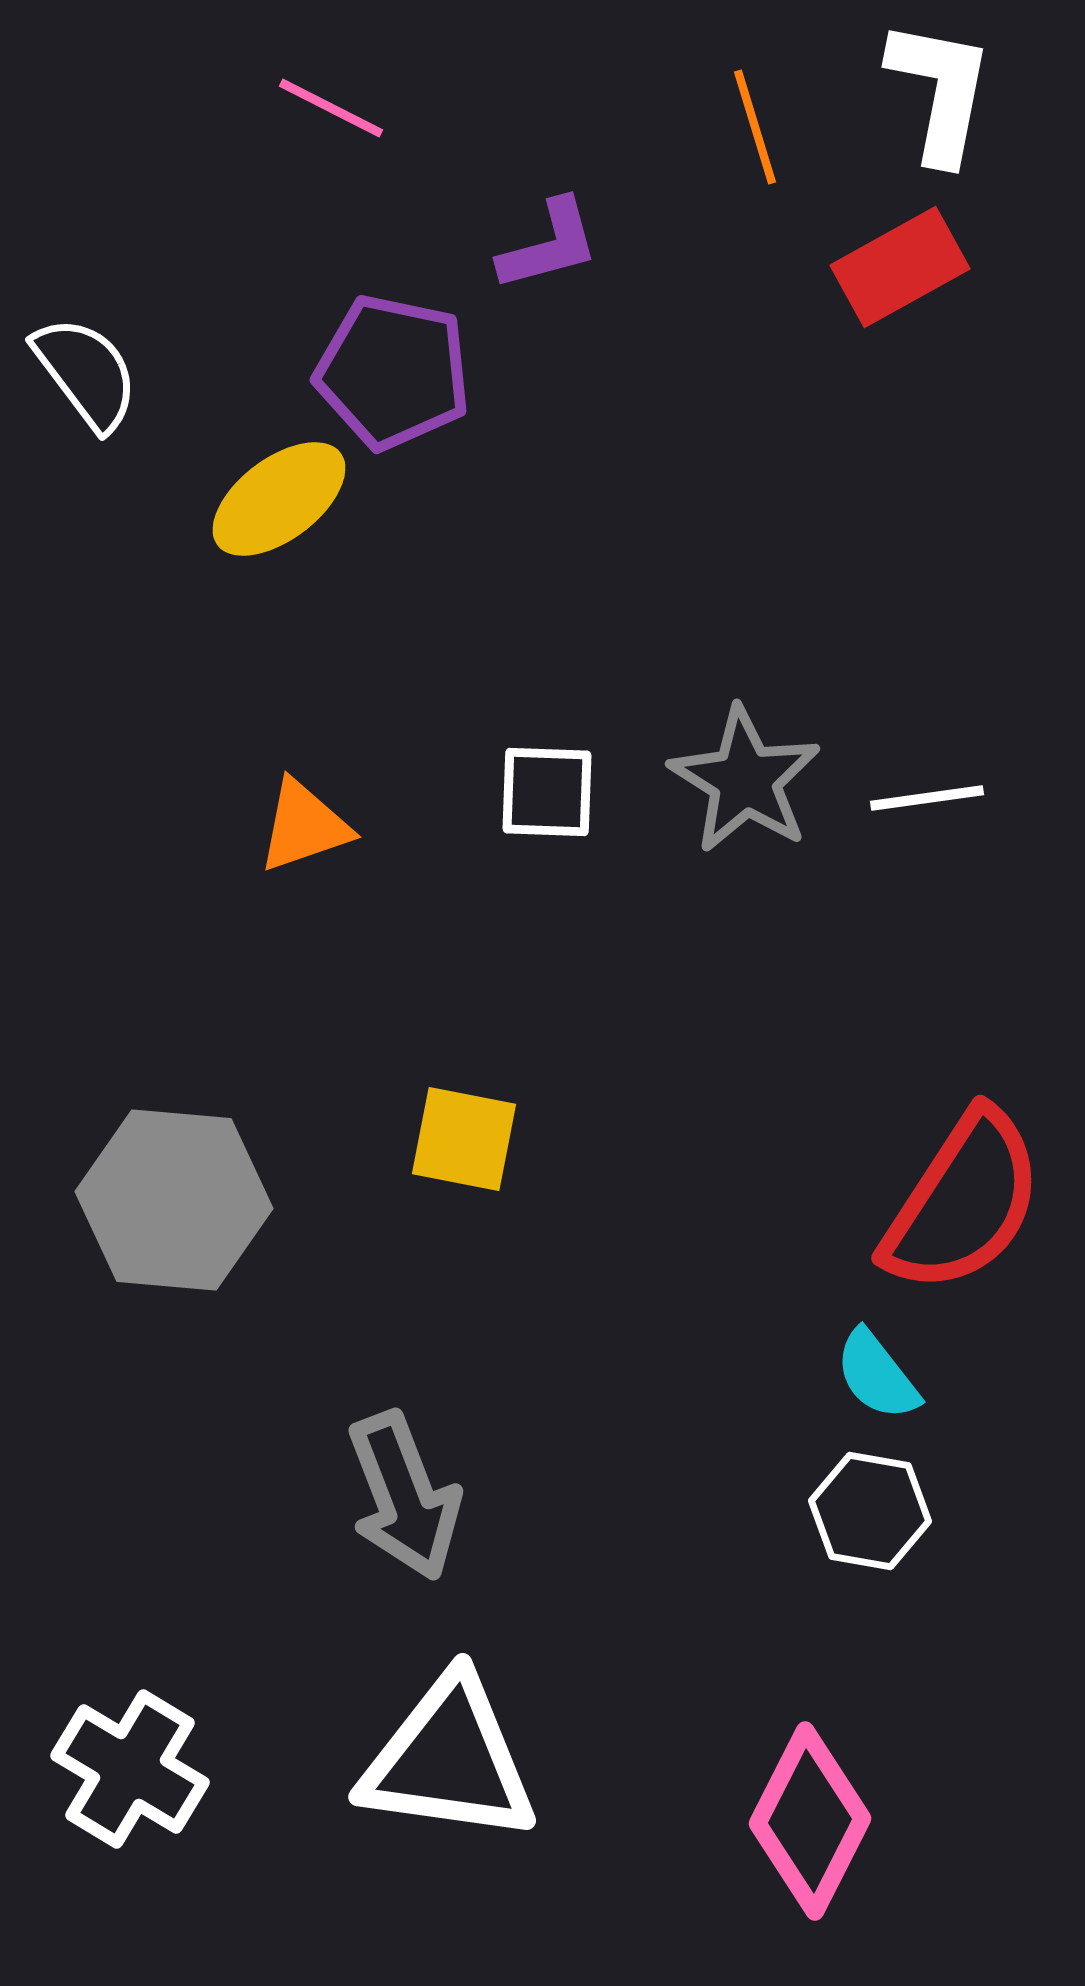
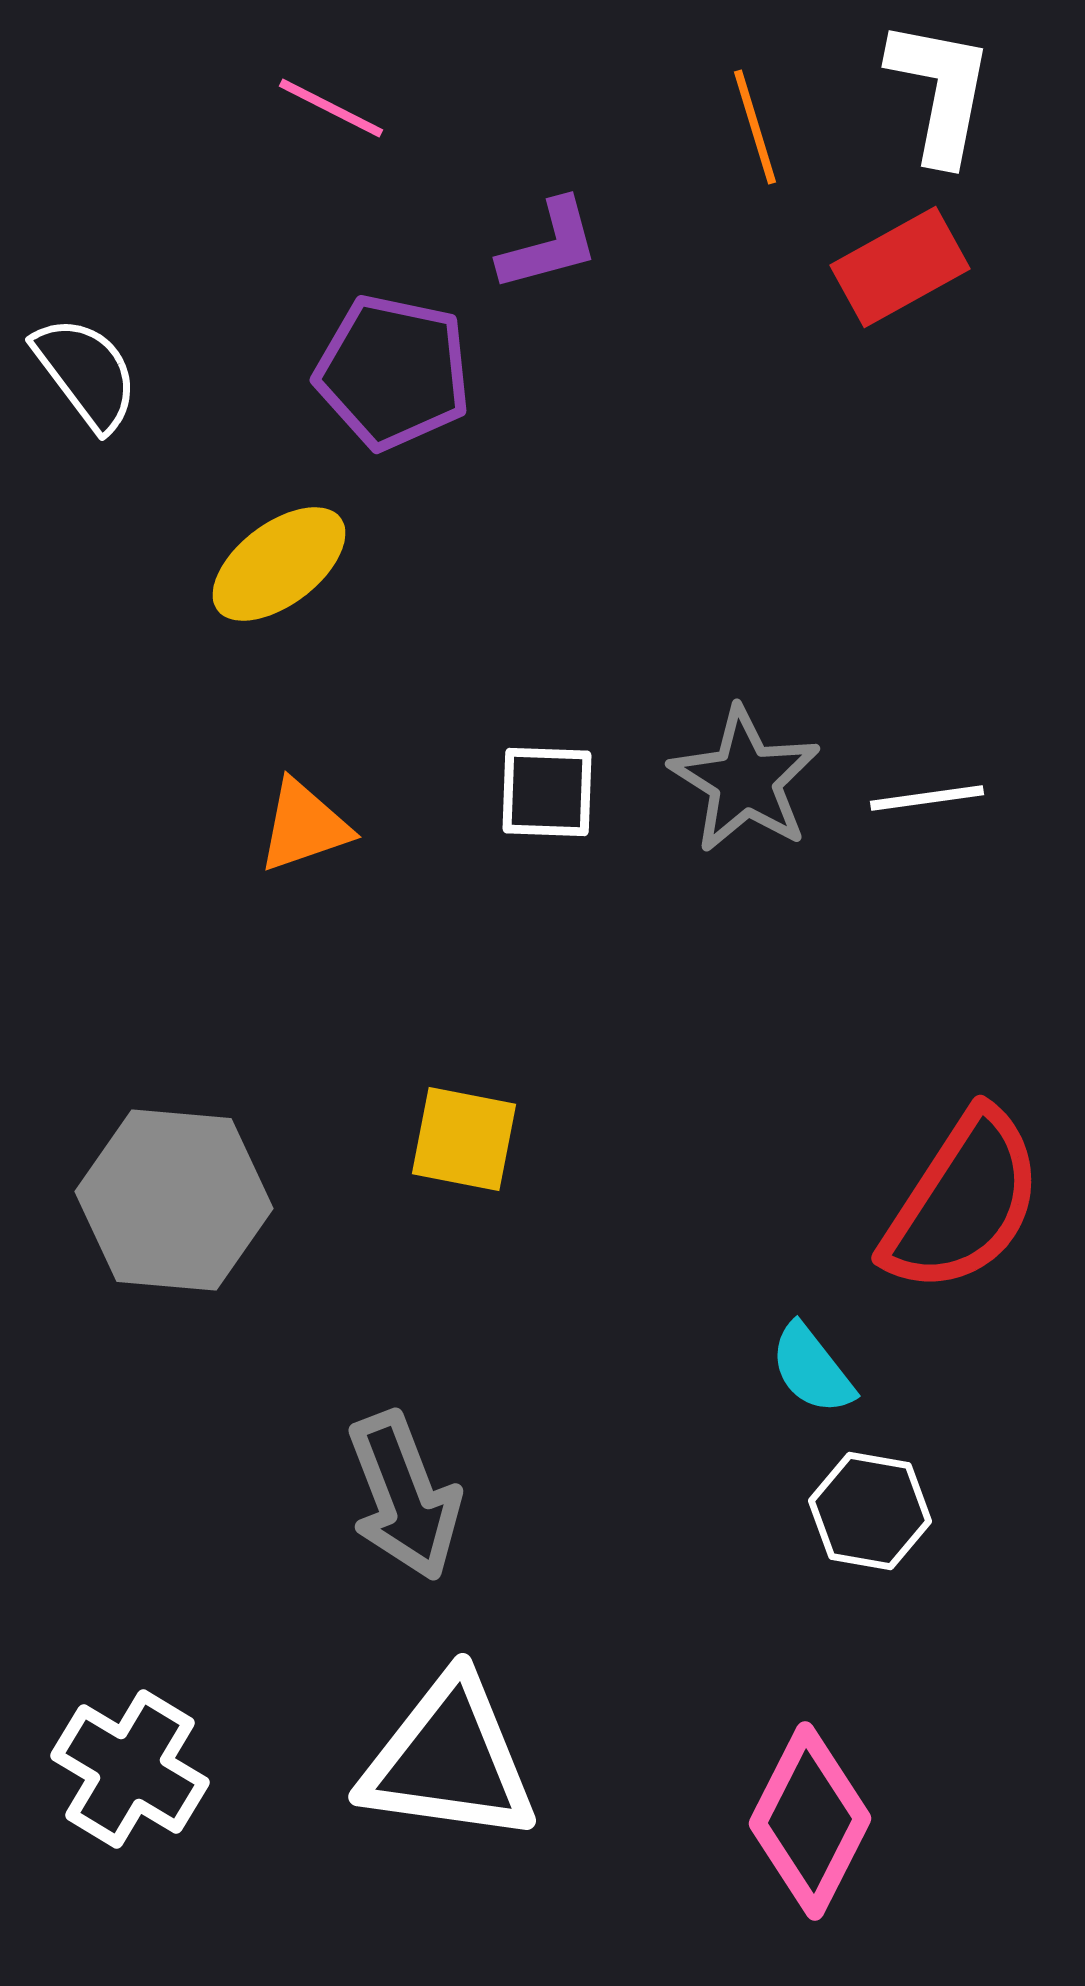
yellow ellipse: moved 65 px down
cyan semicircle: moved 65 px left, 6 px up
